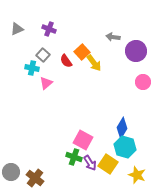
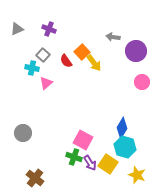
pink circle: moved 1 px left
gray circle: moved 12 px right, 39 px up
